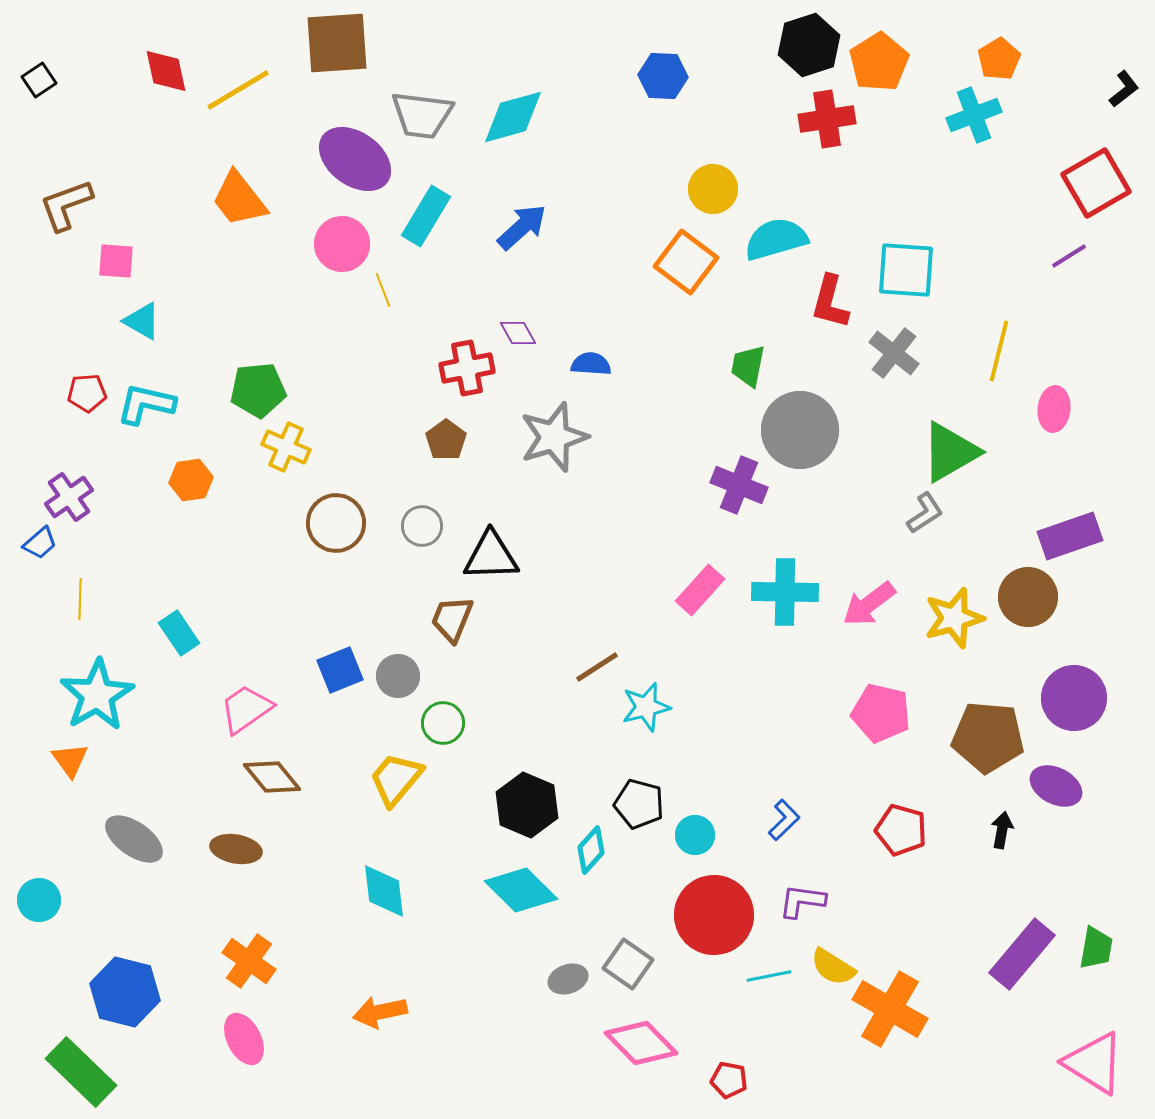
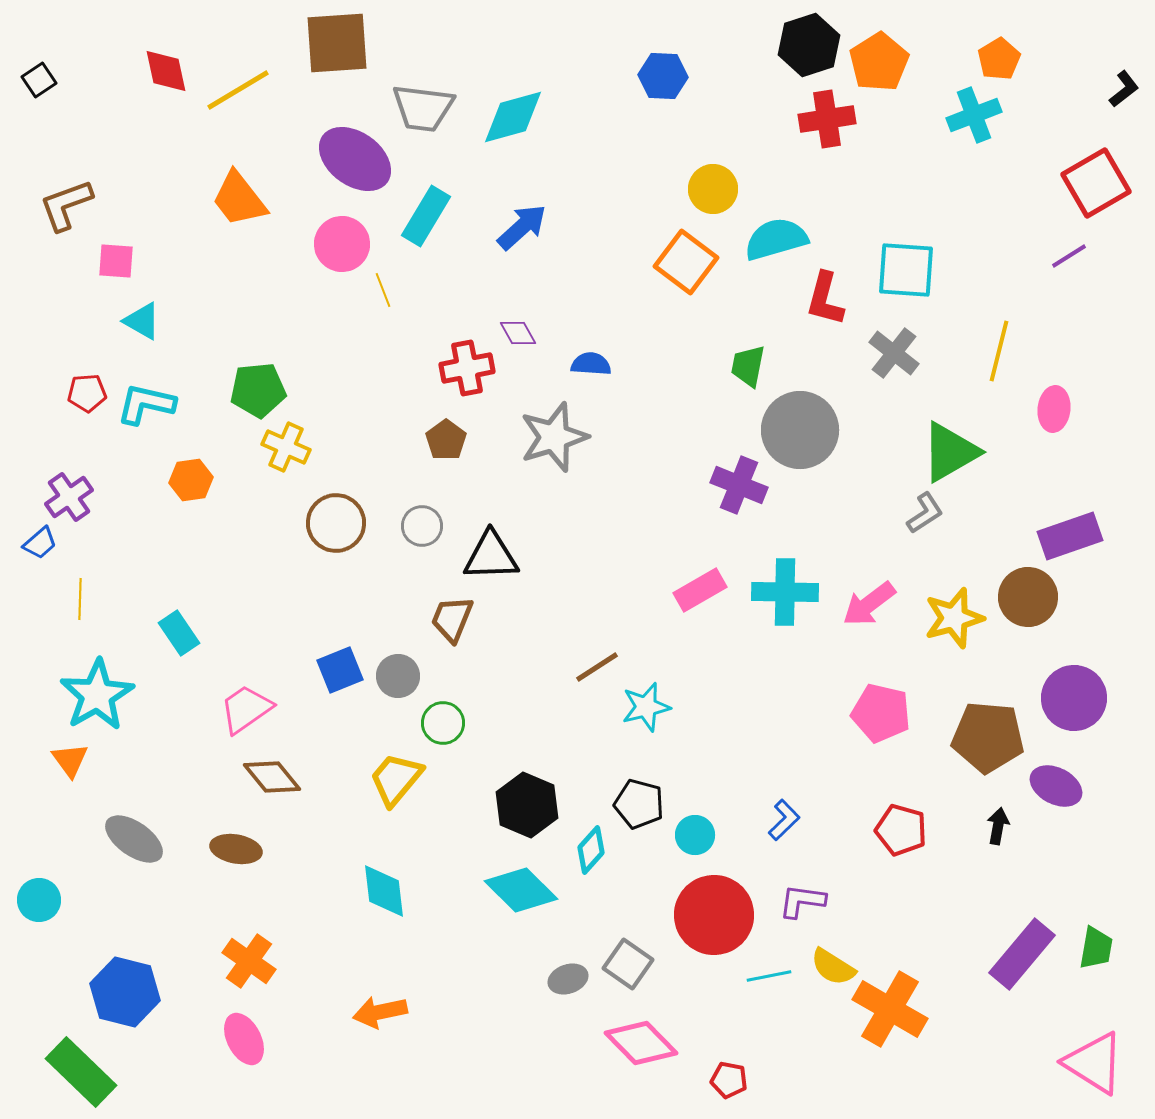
gray trapezoid at (422, 115): moved 1 px right, 7 px up
red L-shape at (830, 302): moved 5 px left, 3 px up
pink rectangle at (700, 590): rotated 18 degrees clockwise
black arrow at (1002, 830): moved 4 px left, 4 px up
